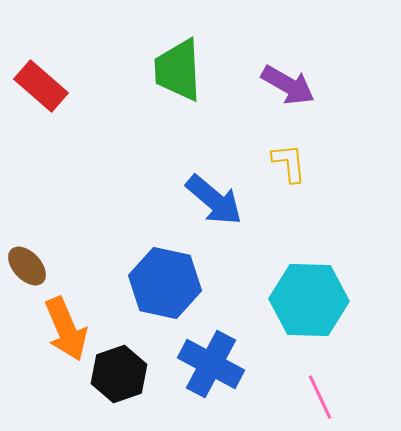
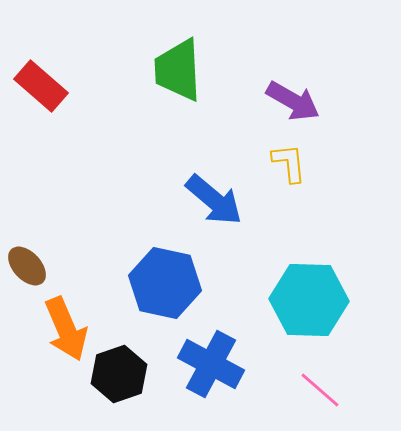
purple arrow: moved 5 px right, 16 px down
pink line: moved 7 px up; rotated 24 degrees counterclockwise
